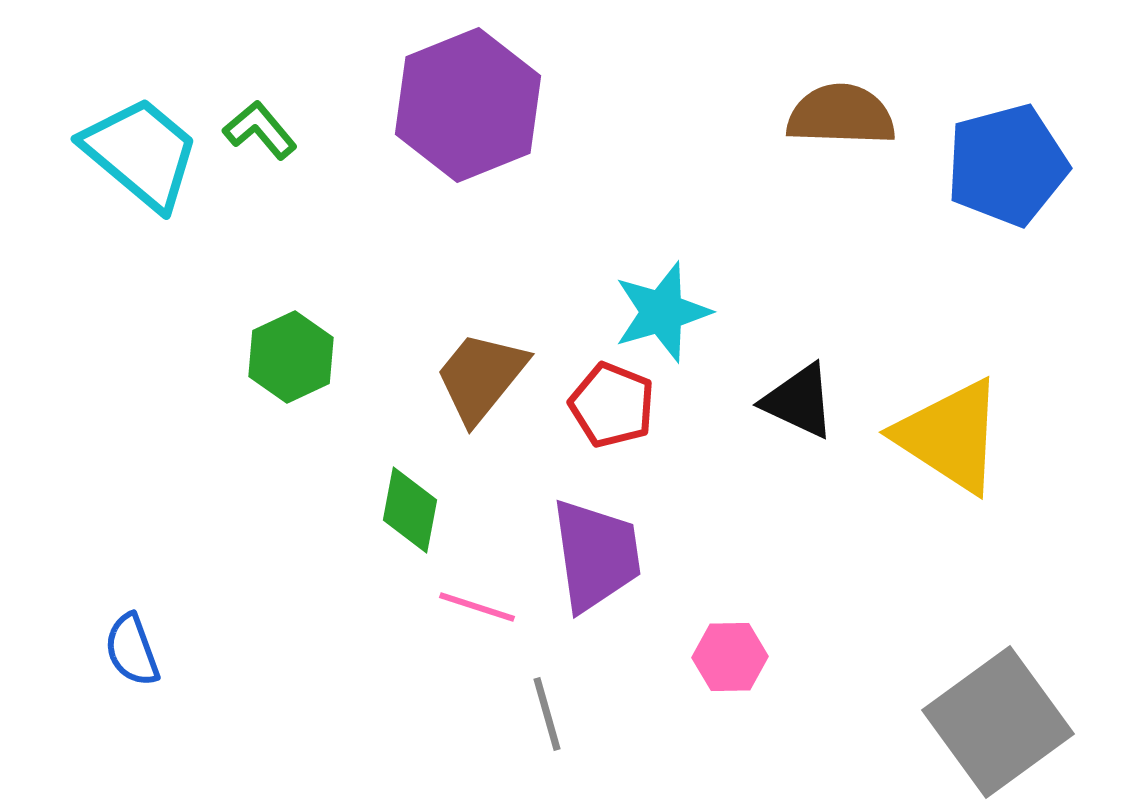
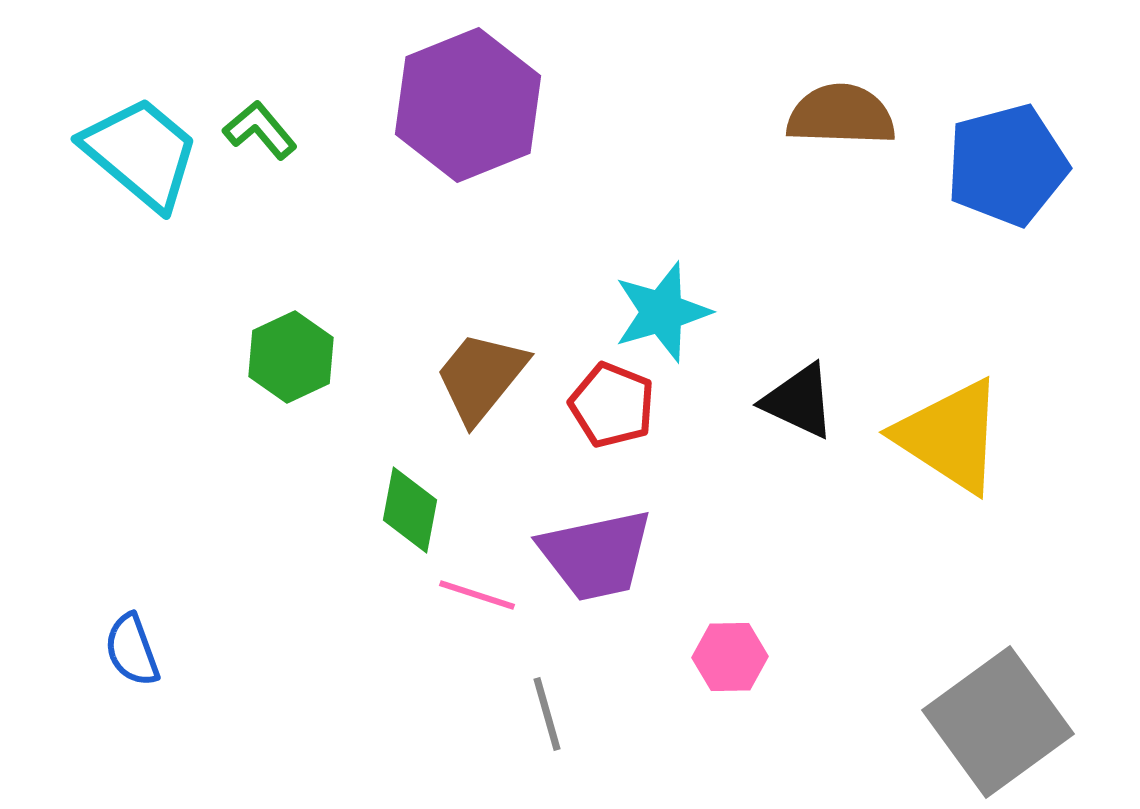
purple trapezoid: rotated 86 degrees clockwise
pink line: moved 12 px up
